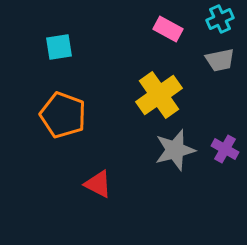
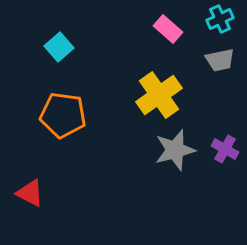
pink rectangle: rotated 12 degrees clockwise
cyan square: rotated 32 degrees counterclockwise
orange pentagon: rotated 12 degrees counterclockwise
red triangle: moved 68 px left, 9 px down
